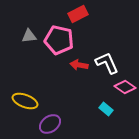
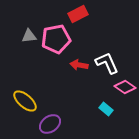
pink pentagon: moved 3 px left, 1 px up; rotated 24 degrees counterclockwise
yellow ellipse: rotated 20 degrees clockwise
